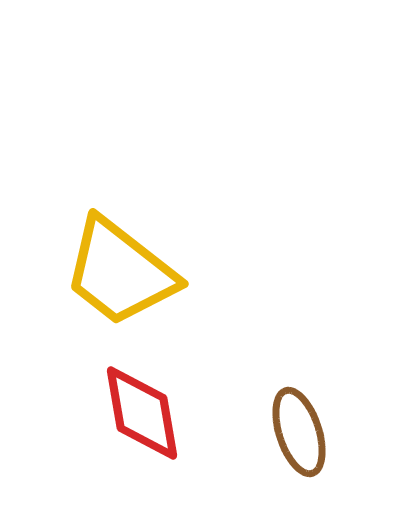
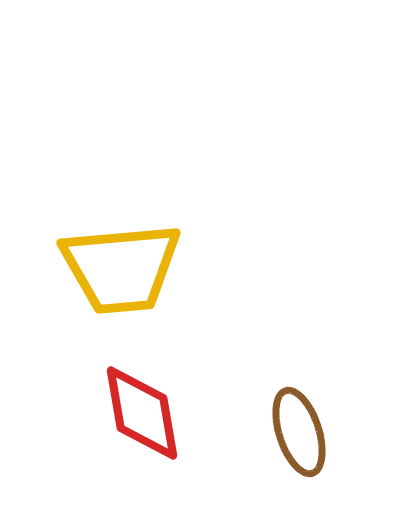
yellow trapezoid: moved 1 px right, 4 px up; rotated 43 degrees counterclockwise
